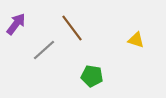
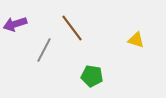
purple arrow: moved 1 px left; rotated 145 degrees counterclockwise
gray line: rotated 20 degrees counterclockwise
